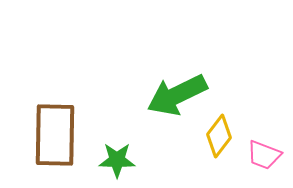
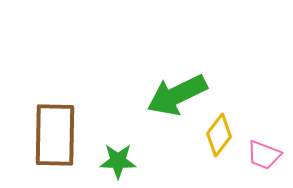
yellow diamond: moved 1 px up
green star: moved 1 px right, 1 px down
